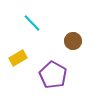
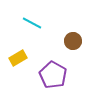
cyan line: rotated 18 degrees counterclockwise
